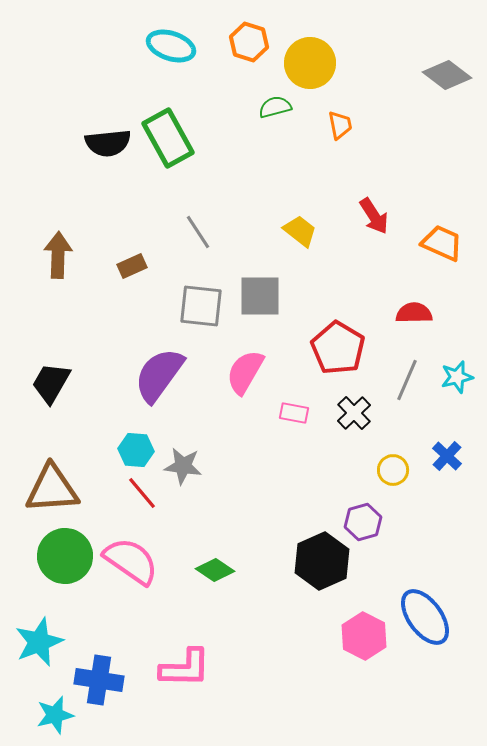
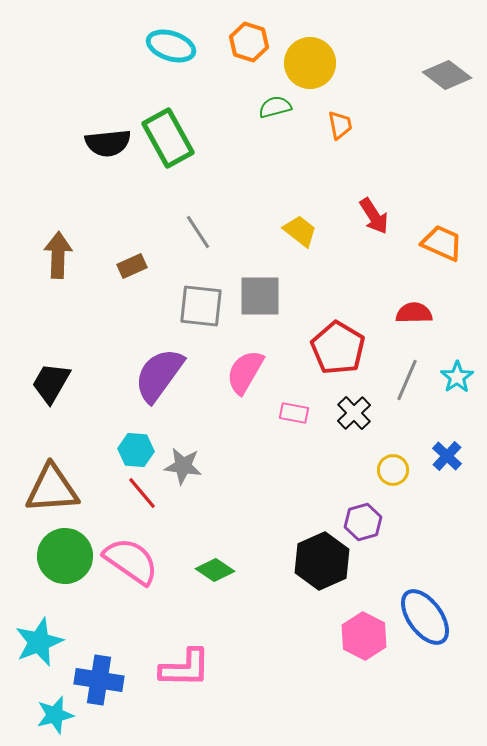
cyan star at (457, 377): rotated 20 degrees counterclockwise
